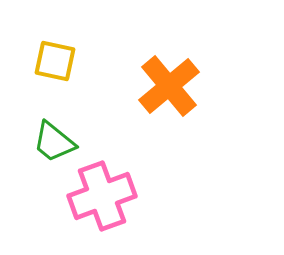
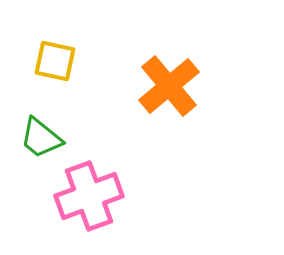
green trapezoid: moved 13 px left, 4 px up
pink cross: moved 13 px left
